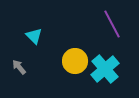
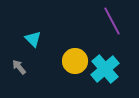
purple line: moved 3 px up
cyan triangle: moved 1 px left, 3 px down
